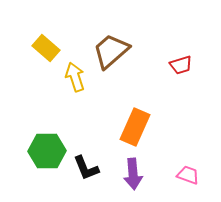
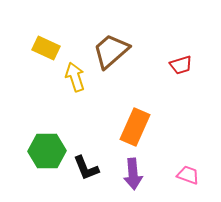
yellow rectangle: rotated 16 degrees counterclockwise
